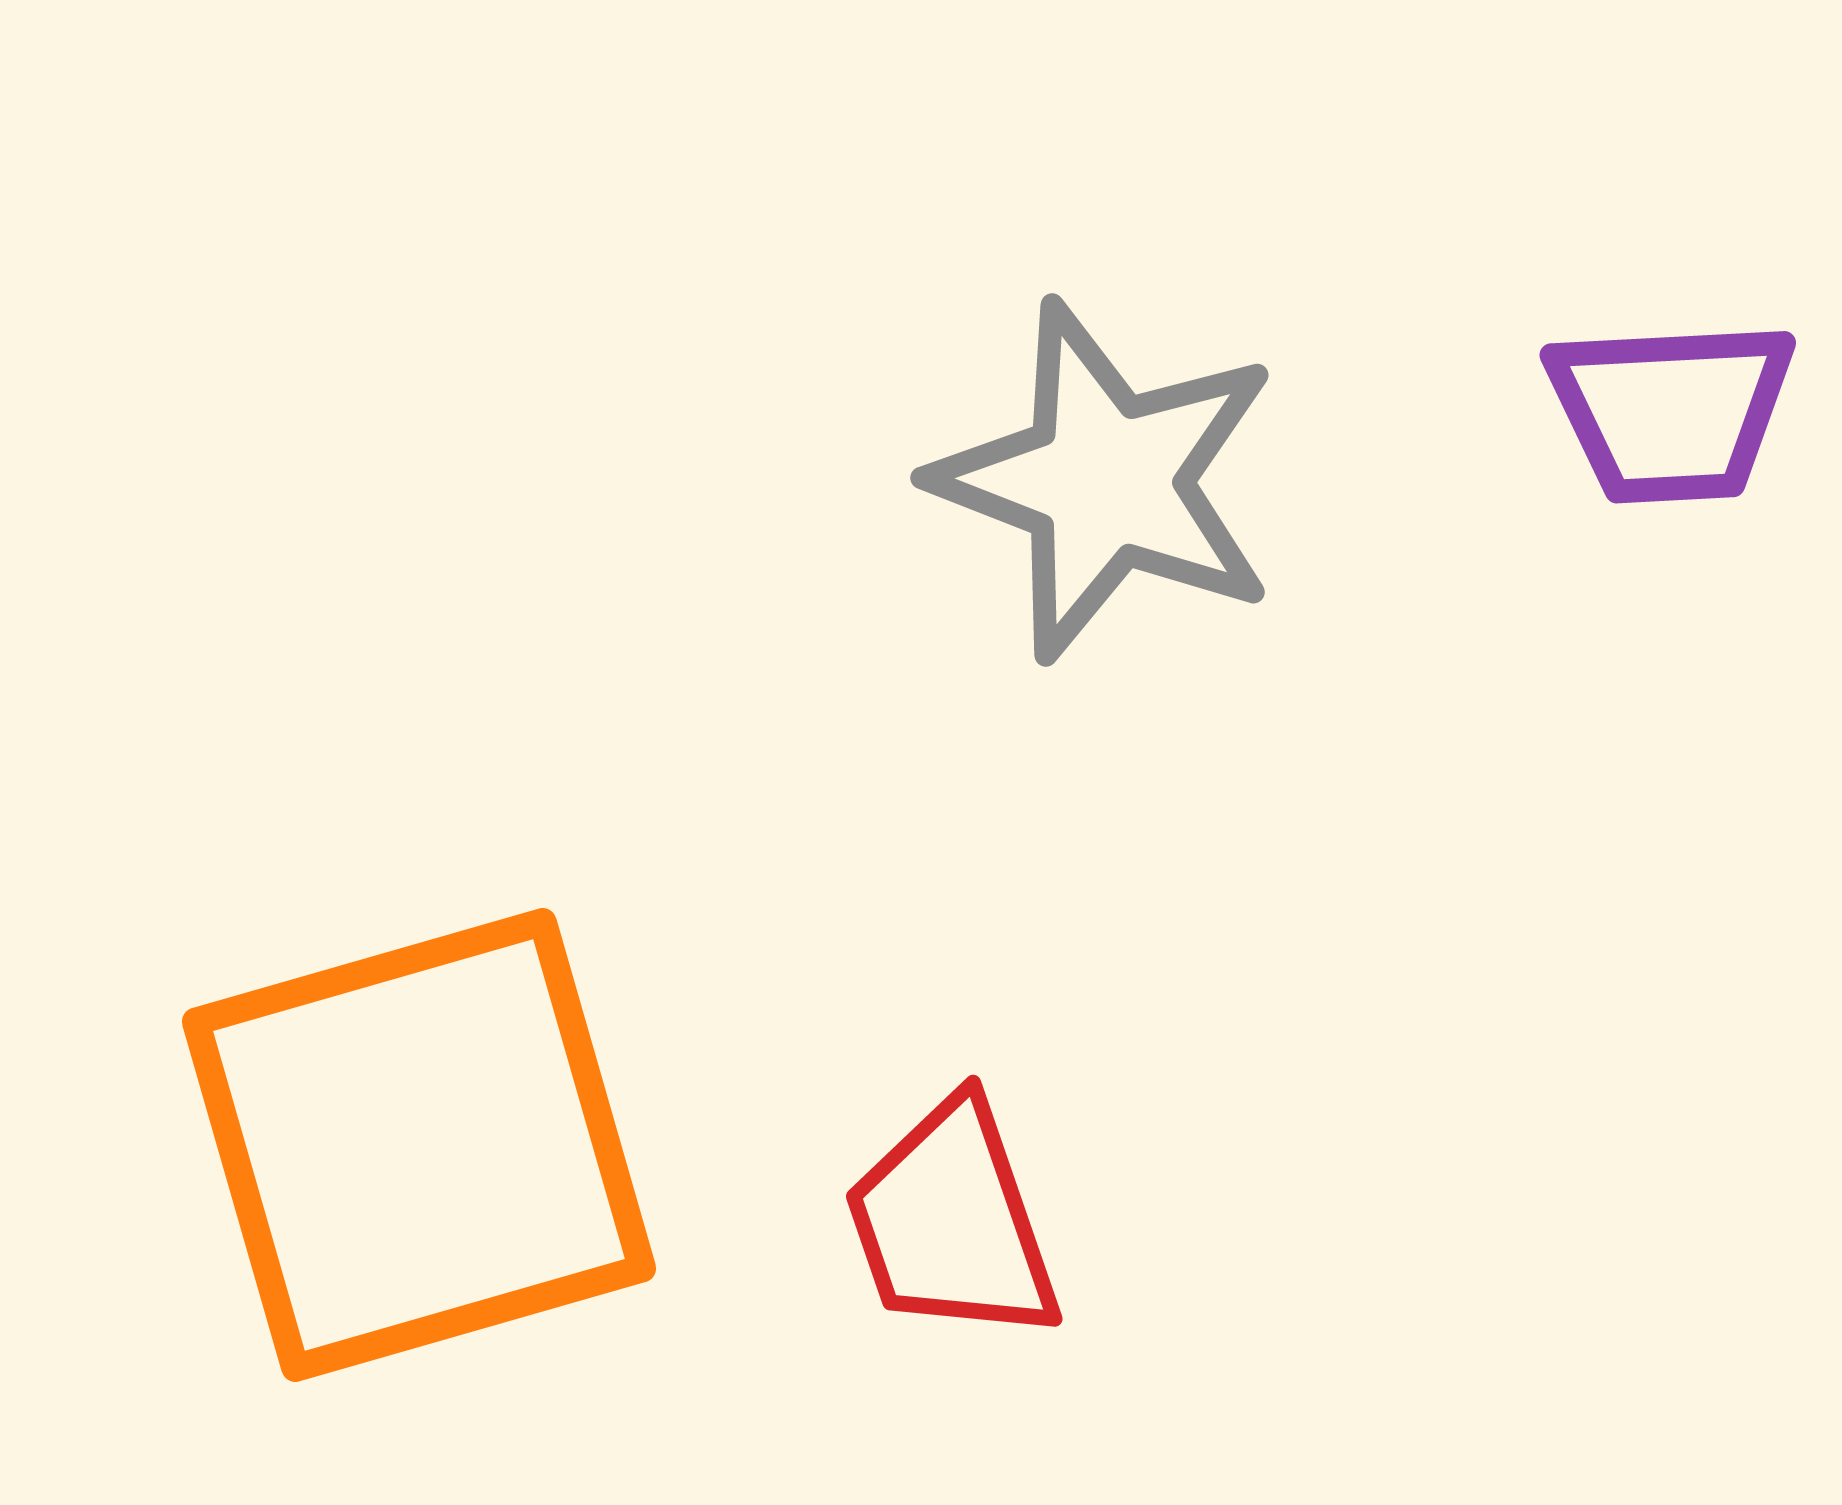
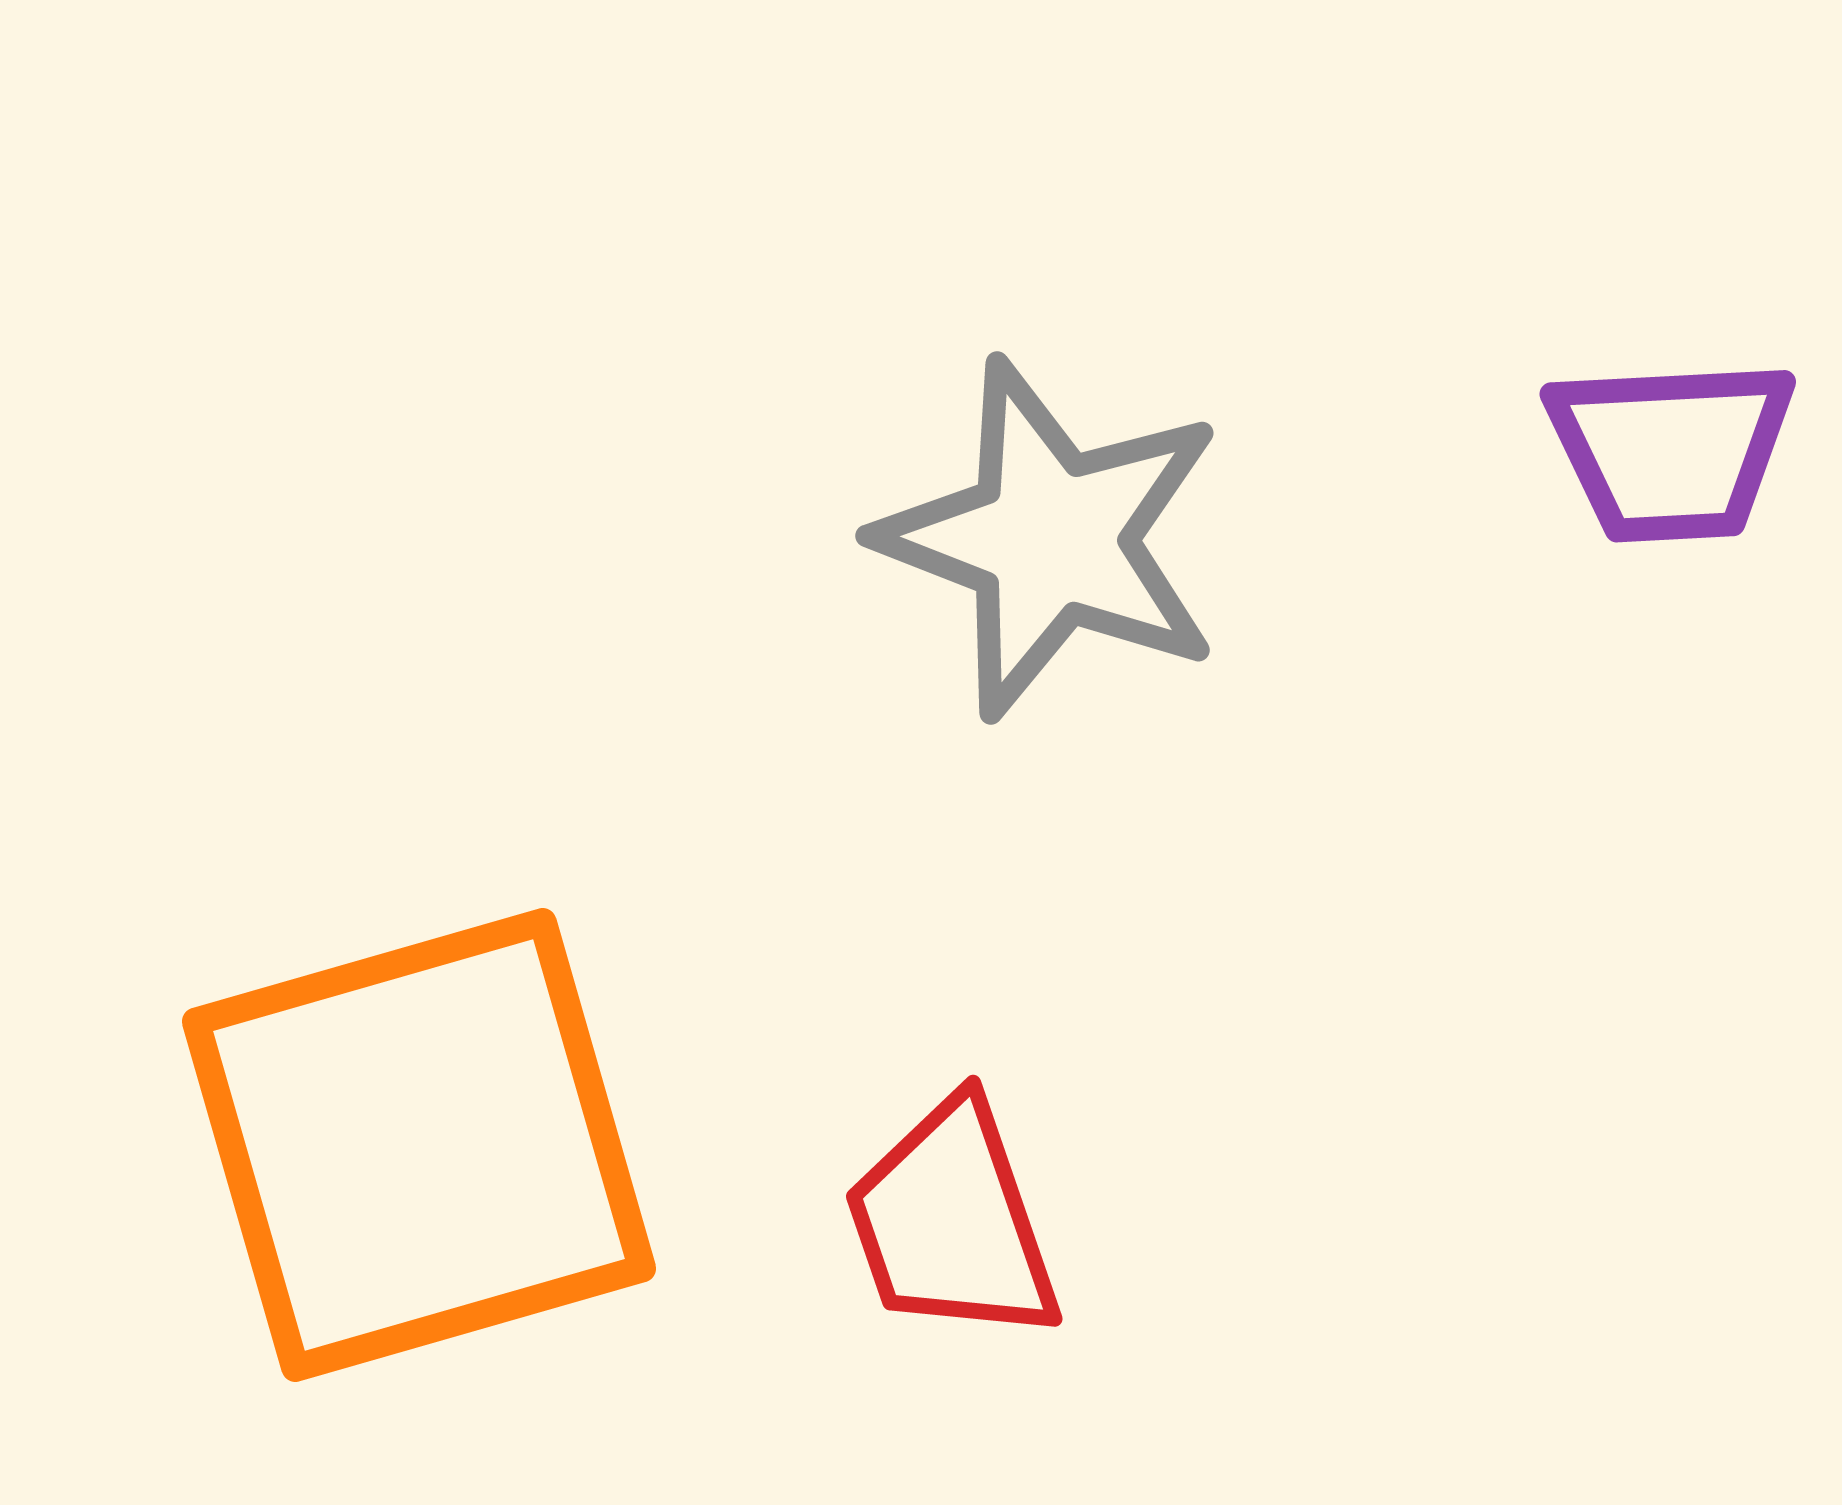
purple trapezoid: moved 39 px down
gray star: moved 55 px left, 58 px down
